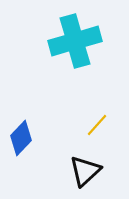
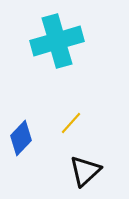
cyan cross: moved 18 px left
yellow line: moved 26 px left, 2 px up
